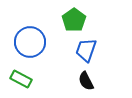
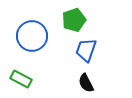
green pentagon: rotated 15 degrees clockwise
blue circle: moved 2 px right, 6 px up
black semicircle: moved 2 px down
